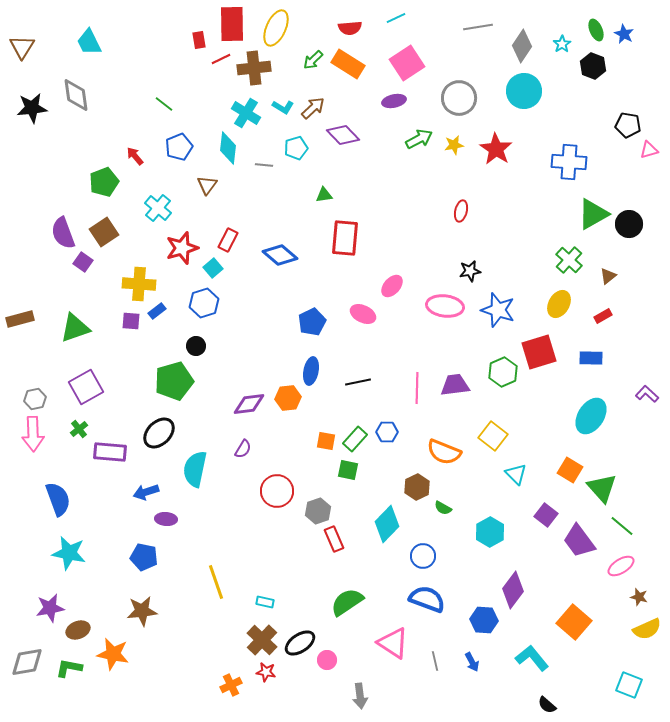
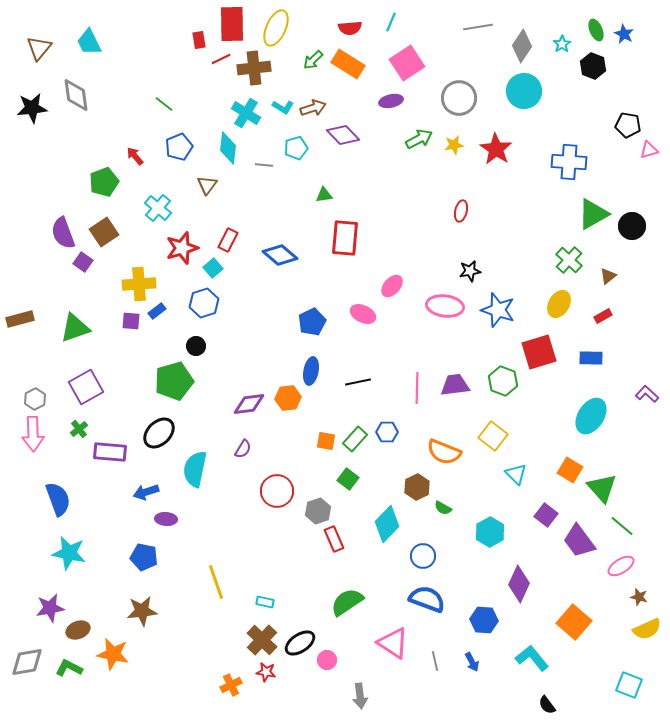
cyan line at (396, 18): moved 5 px left, 4 px down; rotated 42 degrees counterclockwise
brown triangle at (22, 47): moved 17 px right, 1 px down; rotated 8 degrees clockwise
purple ellipse at (394, 101): moved 3 px left
brown arrow at (313, 108): rotated 25 degrees clockwise
black circle at (629, 224): moved 3 px right, 2 px down
yellow cross at (139, 284): rotated 8 degrees counterclockwise
green hexagon at (503, 372): moved 9 px down; rotated 16 degrees counterclockwise
gray hexagon at (35, 399): rotated 15 degrees counterclockwise
green square at (348, 470): moved 9 px down; rotated 25 degrees clockwise
purple diamond at (513, 590): moved 6 px right, 6 px up; rotated 12 degrees counterclockwise
green L-shape at (69, 668): rotated 16 degrees clockwise
black semicircle at (547, 705): rotated 12 degrees clockwise
